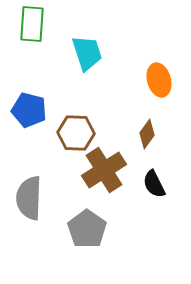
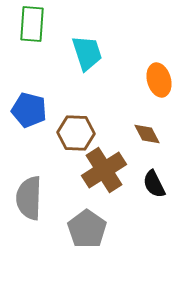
brown diamond: rotated 64 degrees counterclockwise
